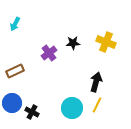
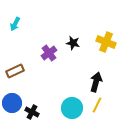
black star: rotated 16 degrees clockwise
